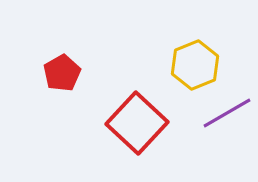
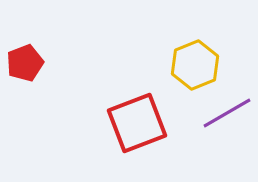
red pentagon: moved 37 px left, 10 px up; rotated 9 degrees clockwise
red square: rotated 26 degrees clockwise
